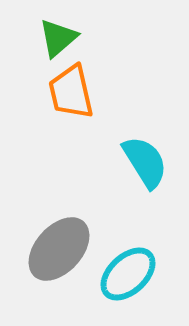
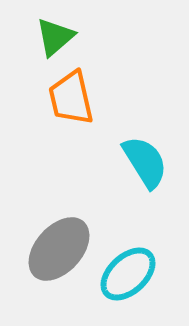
green triangle: moved 3 px left, 1 px up
orange trapezoid: moved 6 px down
